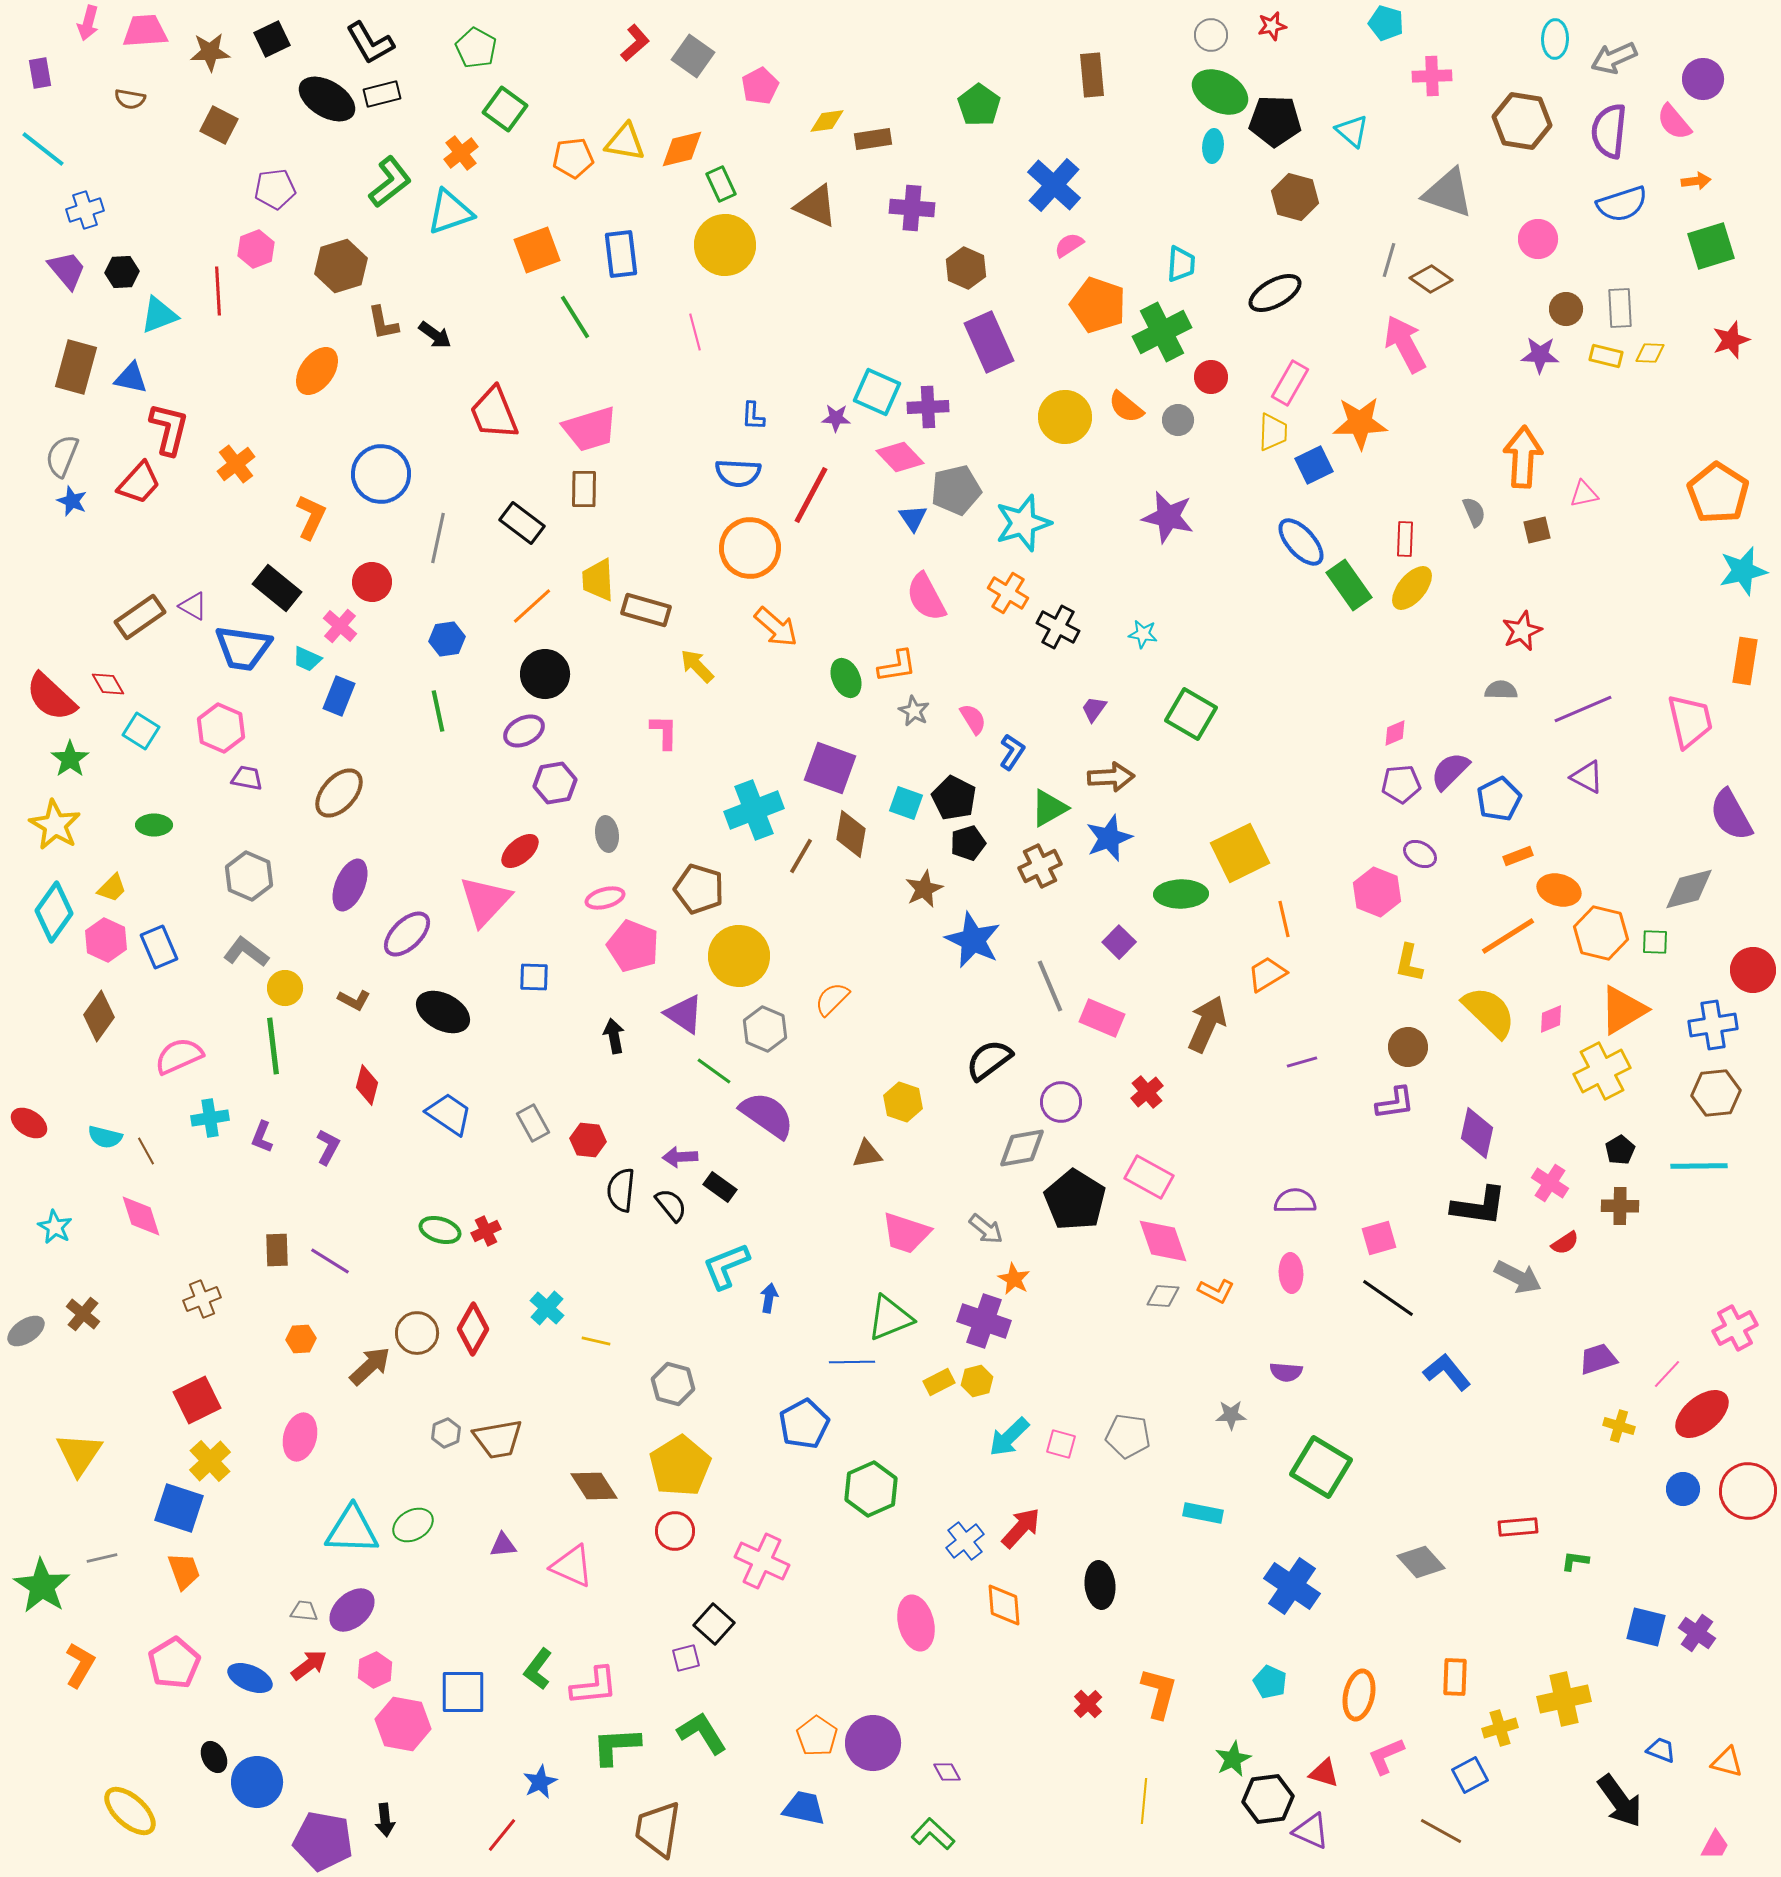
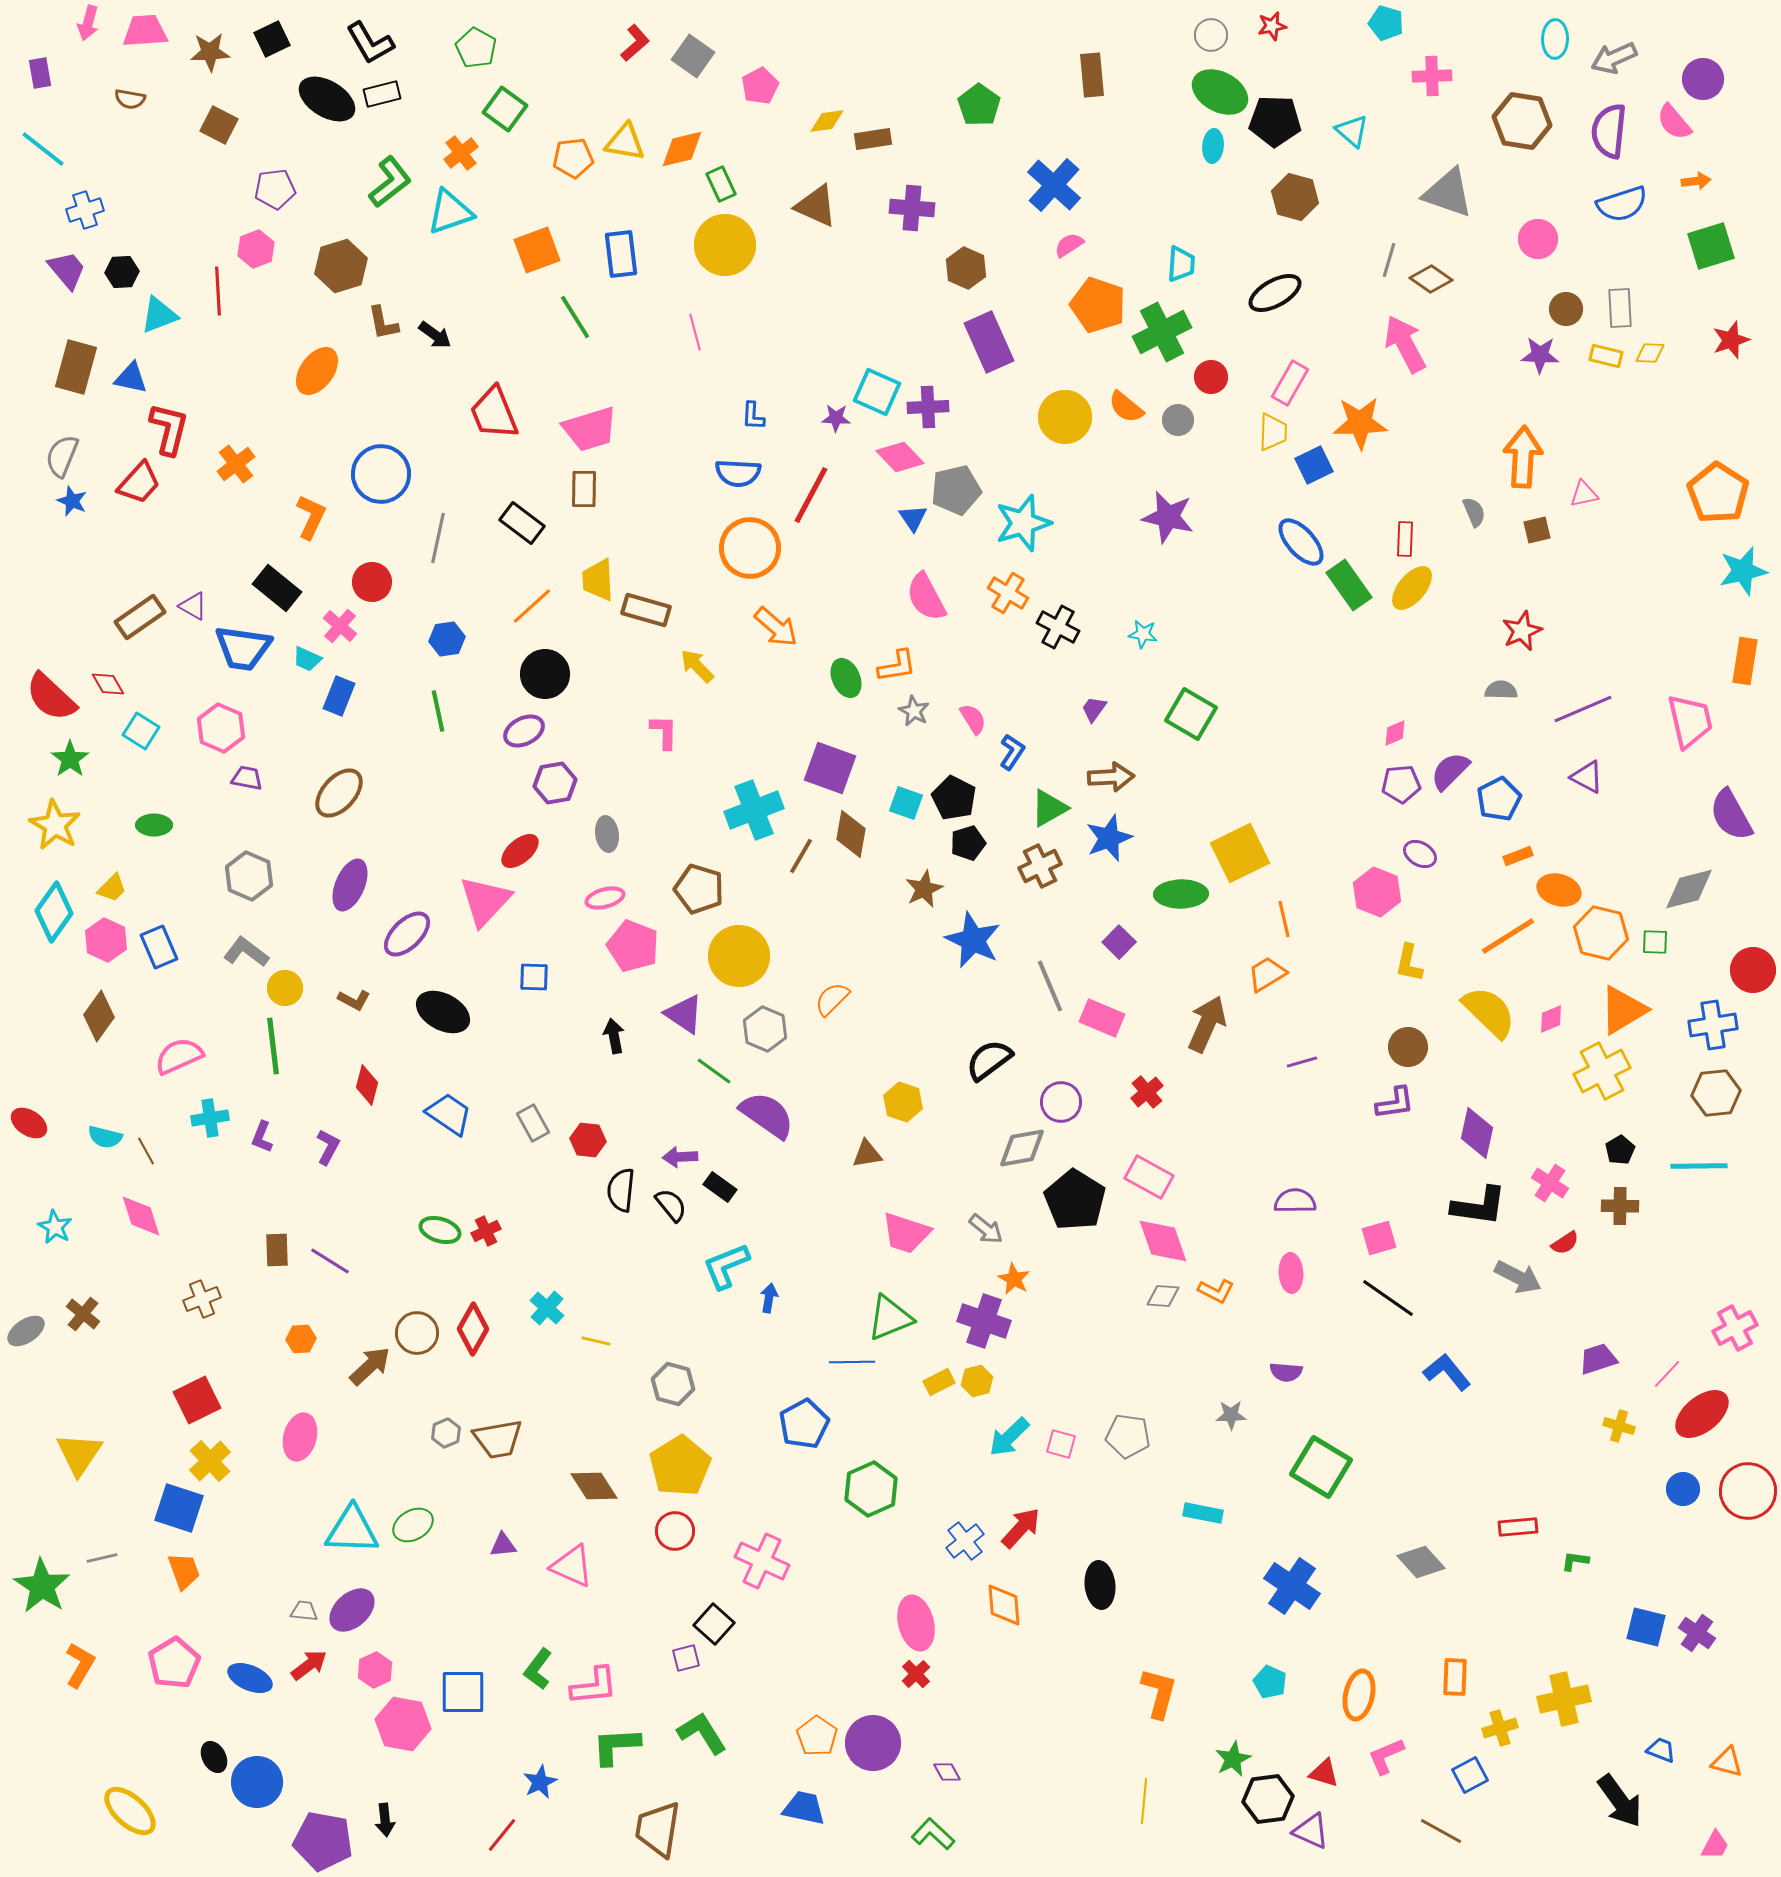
red cross at (1088, 1704): moved 172 px left, 30 px up
